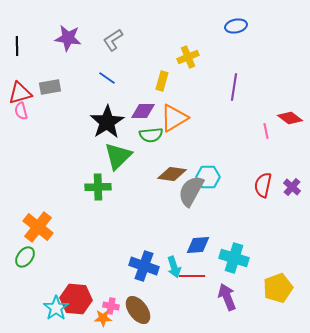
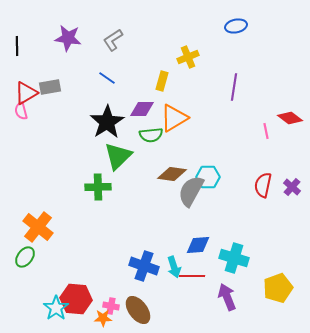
red triangle: moved 6 px right; rotated 15 degrees counterclockwise
purple diamond: moved 1 px left, 2 px up
